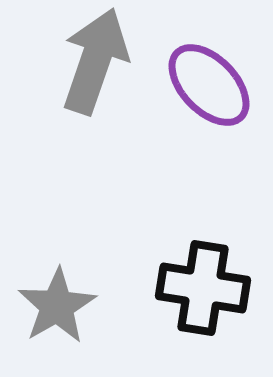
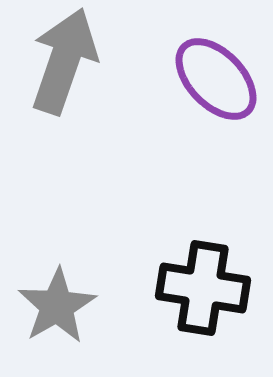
gray arrow: moved 31 px left
purple ellipse: moved 7 px right, 6 px up
